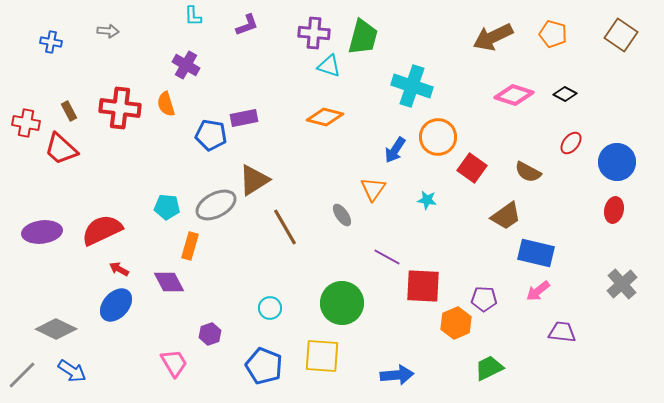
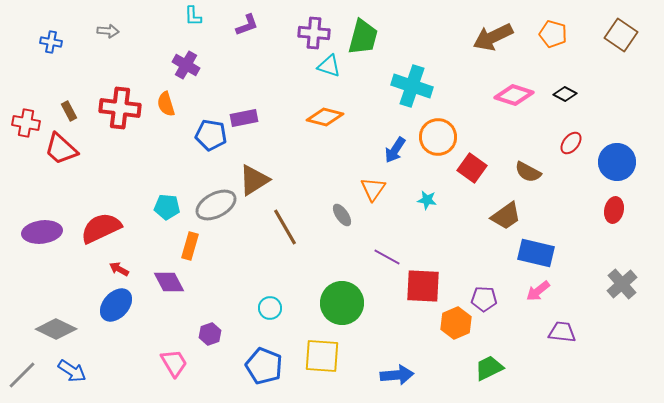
red semicircle at (102, 230): moved 1 px left, 2 px up
